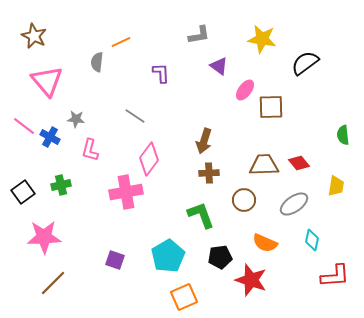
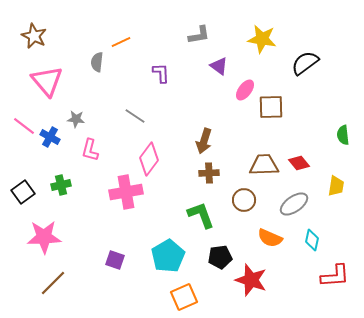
orange semicircle: moved 5 px right, 5 px up
